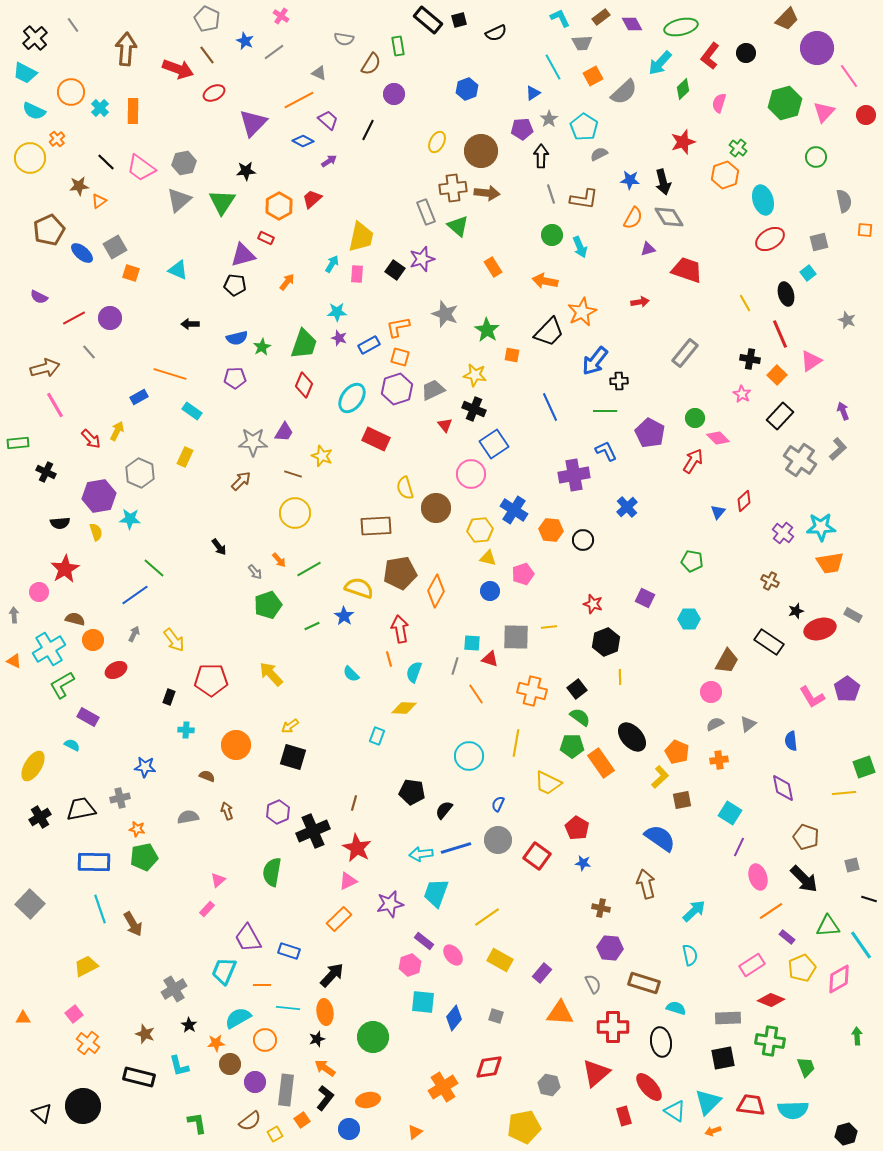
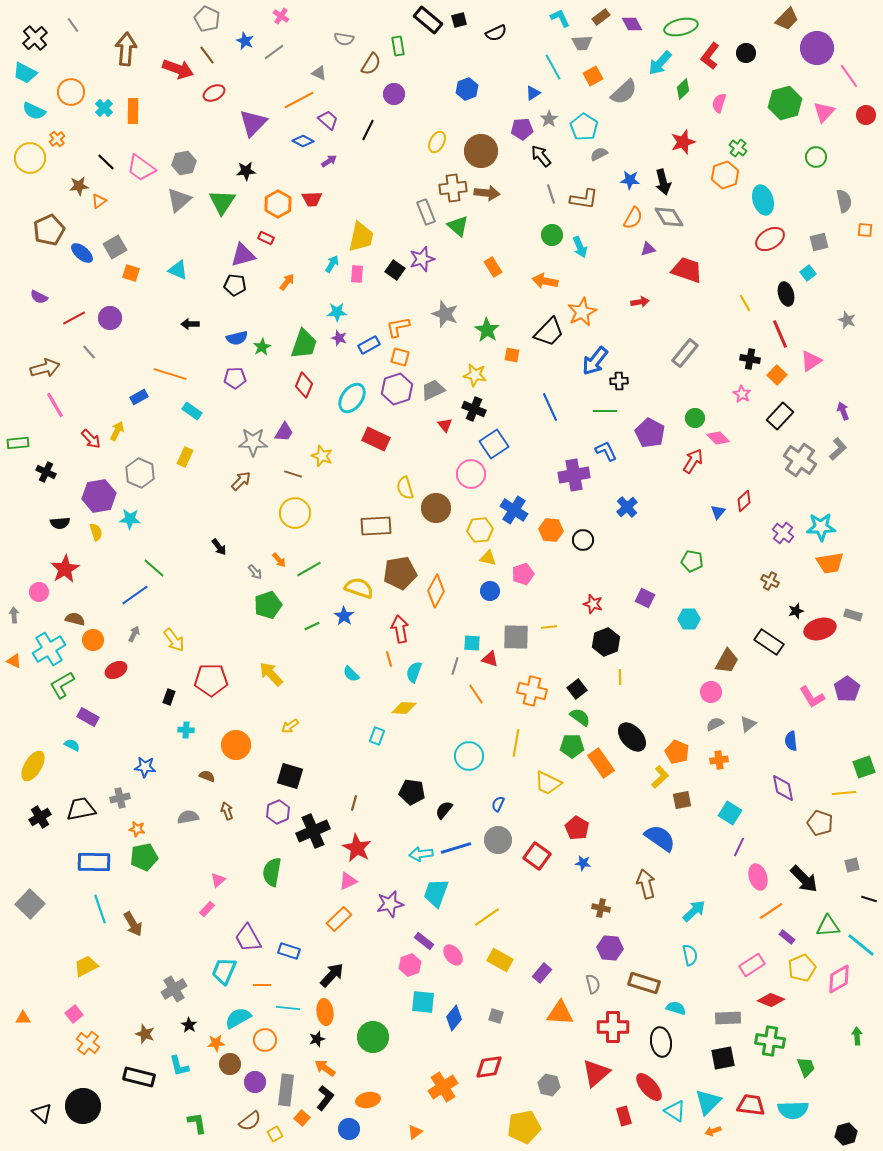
cyan cross at (100, 108): moved 4 px right
black arrow at (541, 156): rotated 40 degrees counterclockwise
red trapezoid at (312, 199): rotated 140 degrees counterclockwise
orange hexagon at (279, 206): moved 1 px left, 2 px up
gray rectangle at (853, 615): rotated 12 degrees counterclockwise
black square at (293, 757): moved 3 px left, 19 px down
brown pentagon at (806, 837): moved 14 px right, 14 px up
cyan line at (861, 945): rotated 16 degrees counterclockwise
gray semicircle at (593, 984): rotated 12 degrees clockwise
orange square at (302, 1120): moved 2 px up; rotated 14 degrees counterclockwise
